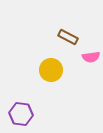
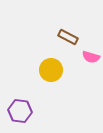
pink semicircle: rotated 24 degrees clockwise
purple hexagon: moved 1 px left, 3 px up
